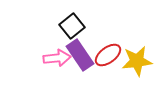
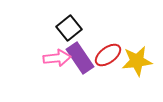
black square: moved 3 px left, 2 px down
purple rectangle: moved 3 px down
